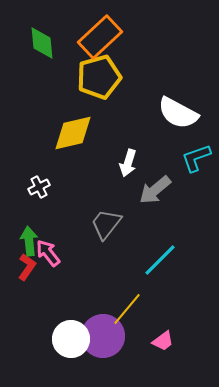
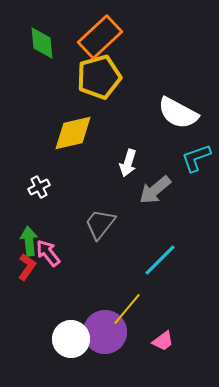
gray trapezoid: moved 6 px left
purple circle: moved 2 px right, 4 px up
